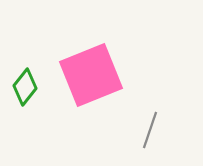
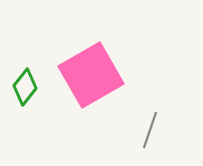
pink square: rotated 8 degrees counterclockwise
